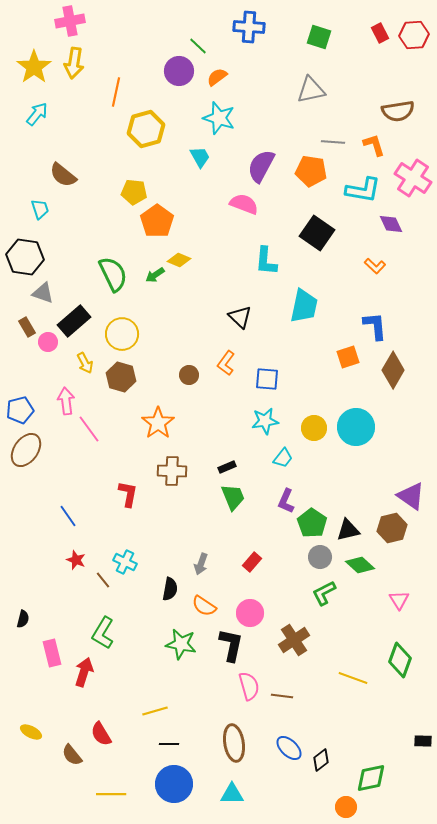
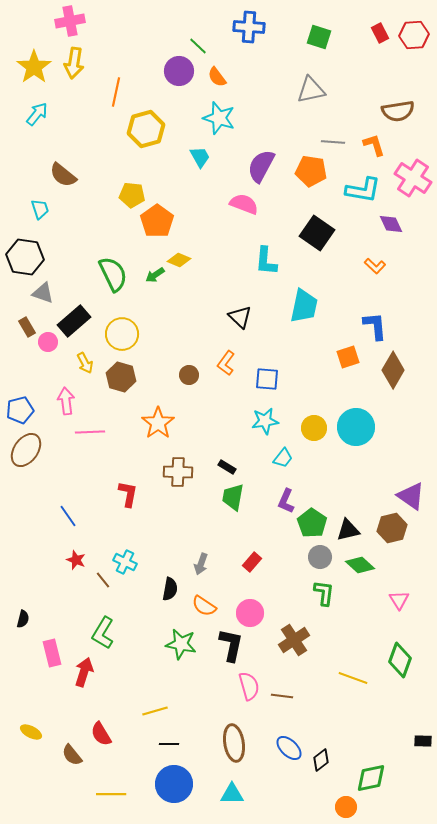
orange semicircle at (217, 77): rotated 90 degrees counterclockwise
yellow pentagon at (134, 192): moved 2 px left, 3 px down
pink line at (89, 429): moved 1 px right, 3 px down; rotated 56 degrees counterclockwise
black rectangle at (227, 467): rotated 54 degrees clockwise
brown cross at (172, 471): moved 6 px right, 1 px down
green trapezoid at (233, 497): rotated 148 degrees counterclockwise
green L-shape at (324, 593): rotated 124 degrees clockwise
